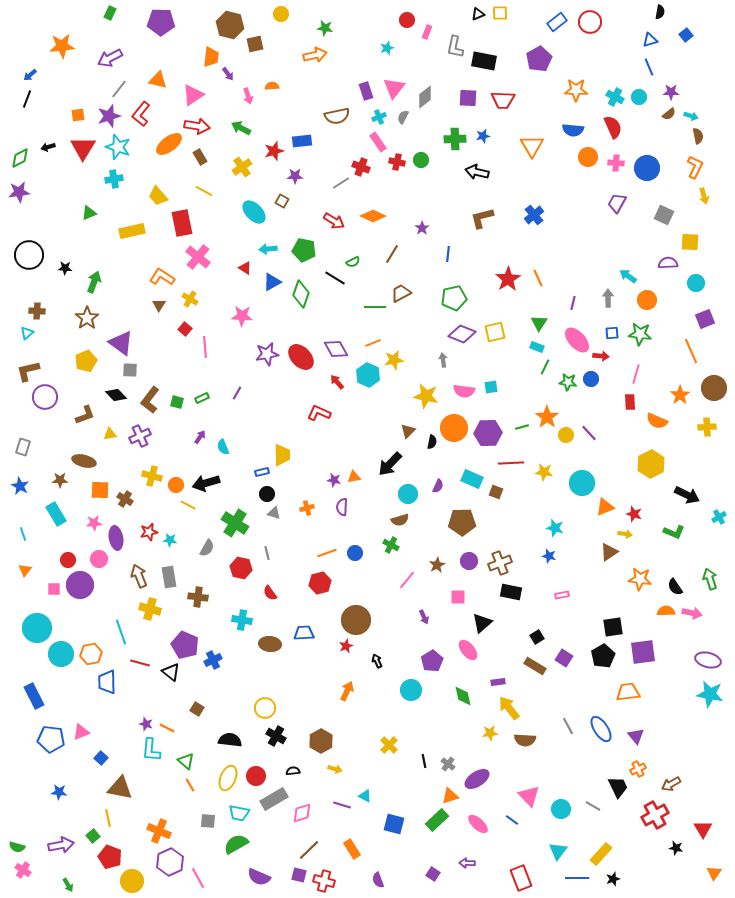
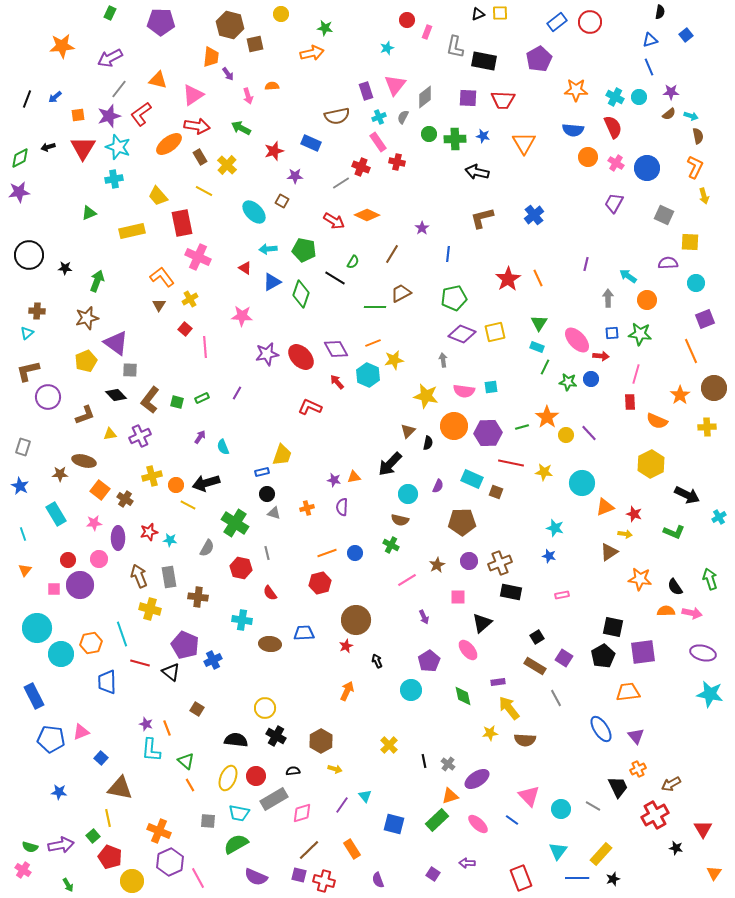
orange arrow at (315, 55): moved 3 px left, 2 px up
blue arrow at (30, 75): moved 25 px right, 22 px down
pink triangle at (394, 88): moved 1 px right, 3 px up
red L-shape at (141, 114): rotated 15 degrees clockwise
blue star at (483, 136): rotated 24 degrees clockwise
blue rectangle at (302, 141): moved 9 px right, 2 px down; rotated 30 degrees clockwise
orange triangle at (532, 146): moved 8 px left, 3 px up
green circle at (421, 160): moved 8 px right, 26 px up
pink cross at (616, 163): rotated 28 degrees clockwise
yellow cross at (242, 167): moved 15 px left, 2 px up; rotated 12 degrees counterclockwise
purple trapezoid at (617, 203): moved 3 px left
orange diamond at (373, 216): moved 6 px left, 1 px up
pink cross at (198, 257): rotated 15 degrees counterclockwise
green semicircle at (353, 262): rotated 32 degrees counterclockwise
orange L-shape at (162, 277): rotated 20 degrees clockwise
green arrow at (94, 282): moved 3 px right, 1 px up
yellow cross at (190, 299): rotated 28 degrees clockwise
purple line at (573, 303): moved 13 px right, 39 px up
brown star at (87, 318): rotated 20 degrees clockwise
purple triangle at (121, 343): moved 5 px left
purple circle at (45, 397): moved 3 px right
red L-shape at (319, 413): moved 9 px left, 6 px up
orange circle at (454, 428): moved 2 px up
black semicircle at (432, 442): moved 4 px left, 1 px down
yellow trapezoid at (282, 455): rotated 20 degrees clockwise
red line at (511, 463): rotated 15 degrees clockwise
yellow cross at (152, 476): rotated 30 degrees counterclockwise
brown star at (60, 480): moved 6 px up
orange square at (100, 490): rotated 36 degrees clockwise
brown semicircle at (400, 520): rotated 30 degrees clockwise
purple ellipse at (116, 538): moved 2 px right; rotated 10 degrees clockwise
pink line at (407, 580): rotated 18 degrees clockwise
black square at (613, 627): rotated 20 degrees clockwise
cyan line at (121, 632): moved 1 px right, 2 px down
orange hexagon at (91, 654): moved 11 px up
purple ellipse at (708, 660): moved 5 px left, 7 px up
purple pentagon at (432, 661): moved 3 px left
gray line at (568, 726): moved 12 px left, 28 px up
orange line at (167, 728): rotated 42 degrees clockwise
black semicircle at (230, 740): moved 6 px right
cyan triangle at (365, 796): rotated 24 degrees clockwise
purple line at (342, 805): rotated 72 degrees counterclockwise
green semicircle at (17, 847): moved 13 px right
purple semicircle at (259, 877): moved 3 px left
